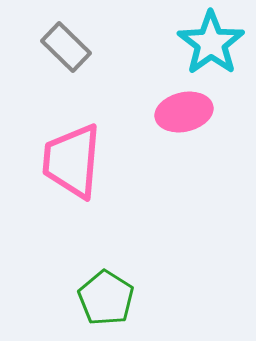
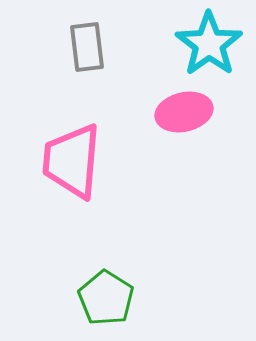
cyan star: moved 2 px left, 1 px down
gray rectangle: moved 21 px right; rotated 39 degrees clockwise
